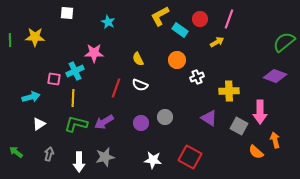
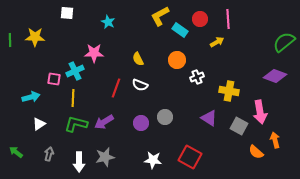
pink line: moved 1 px left; rotated 24 degrees counterclockwise
yellow cross: rotated 12 degrees clockwise
pink arrow: rotated 10 degrees counterclockwise
